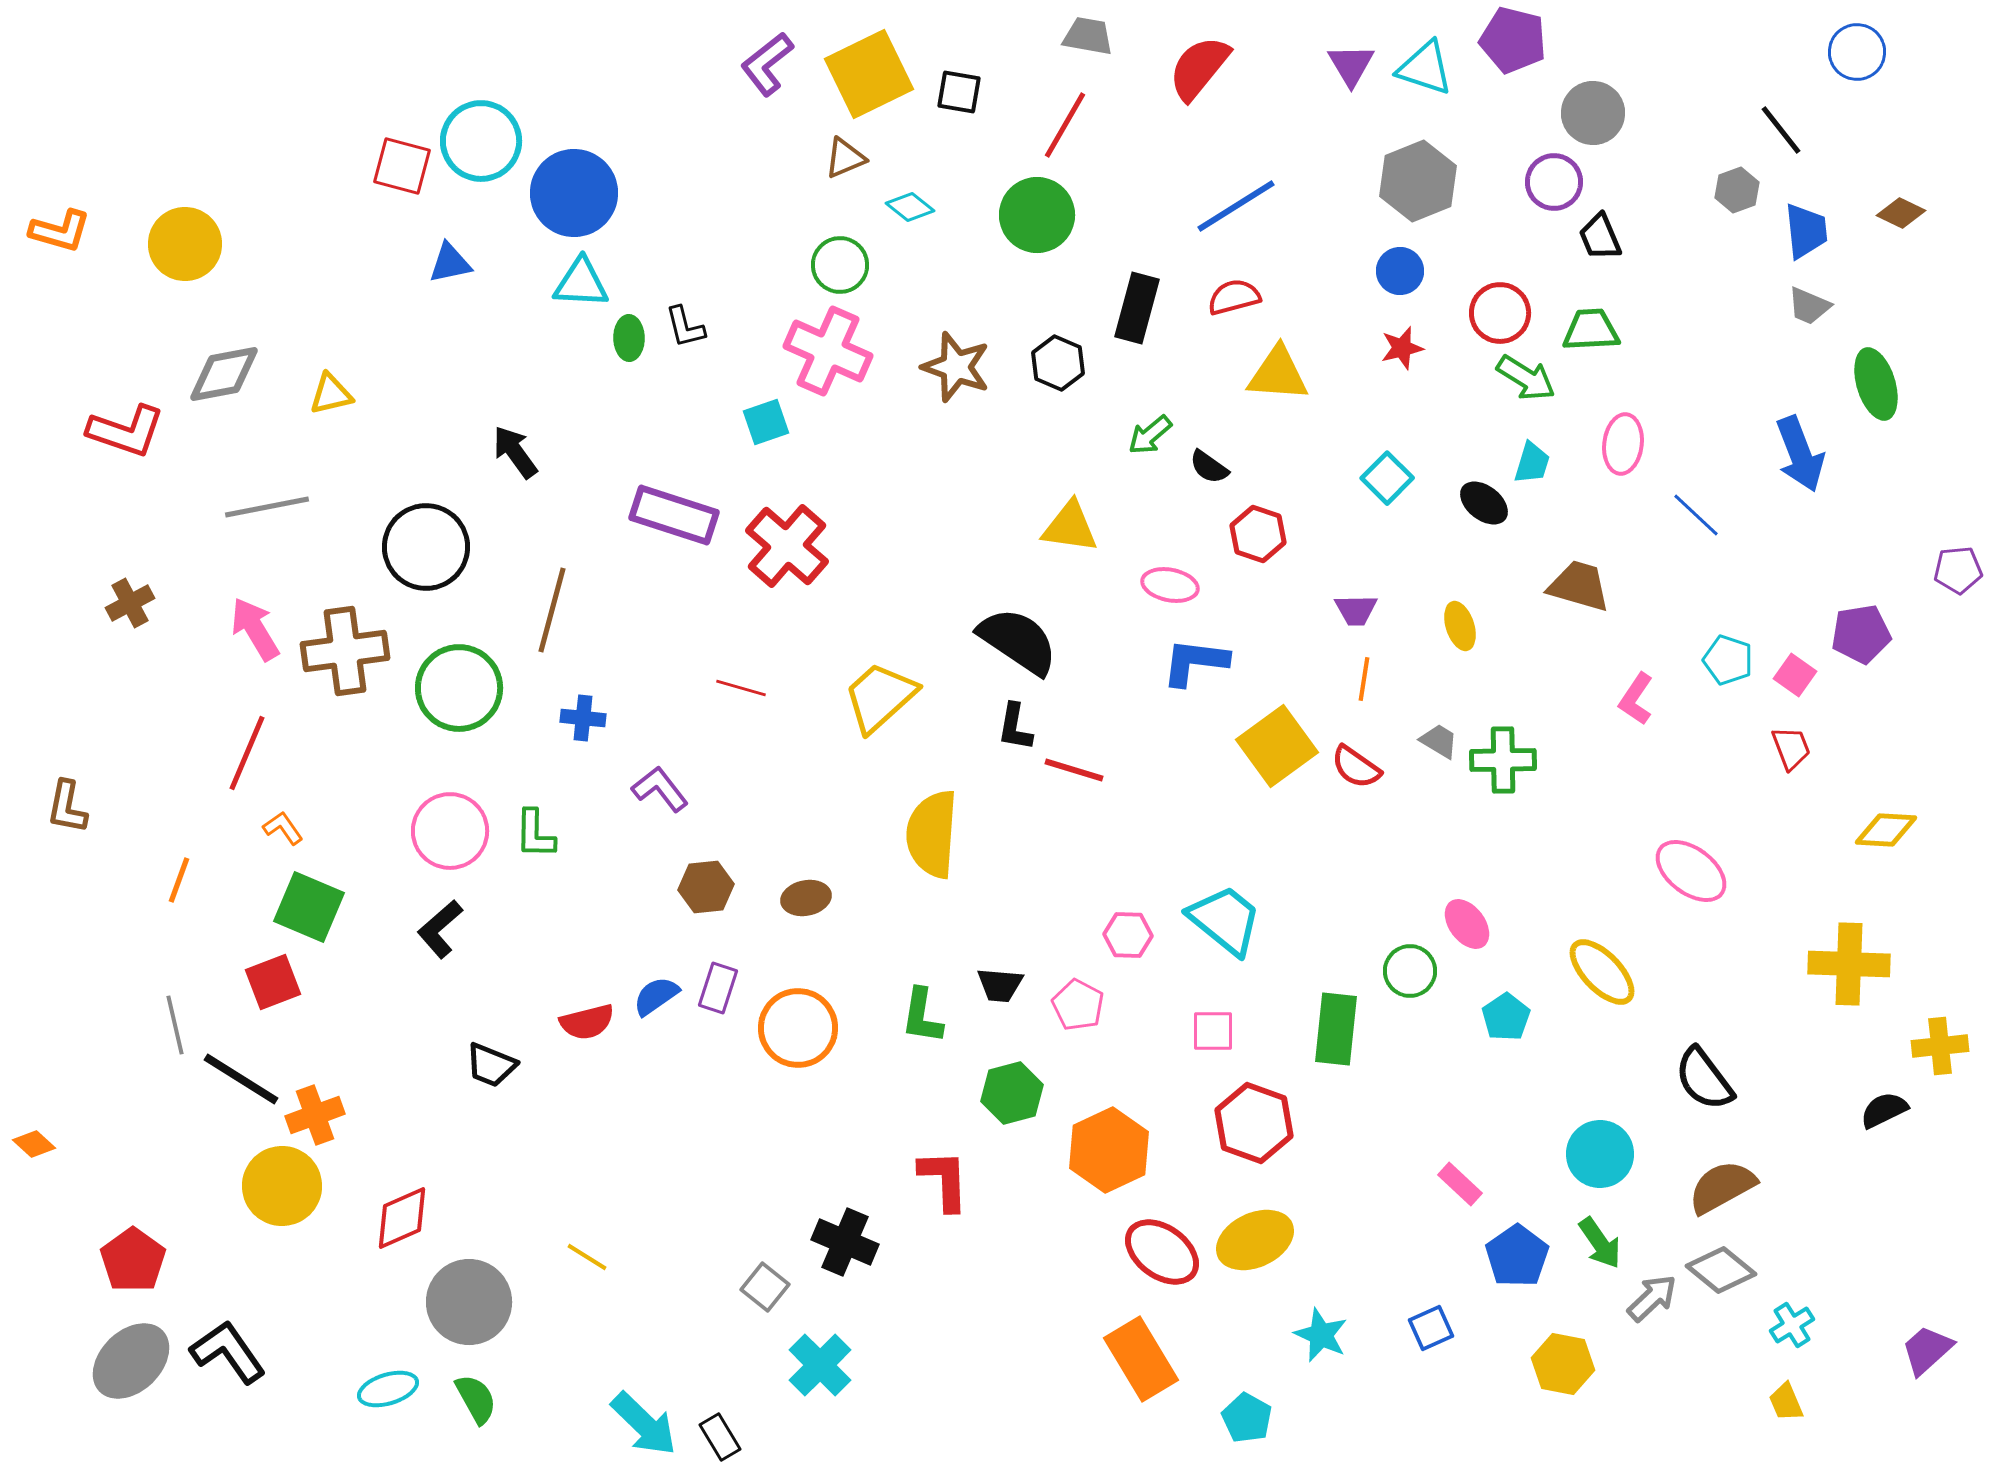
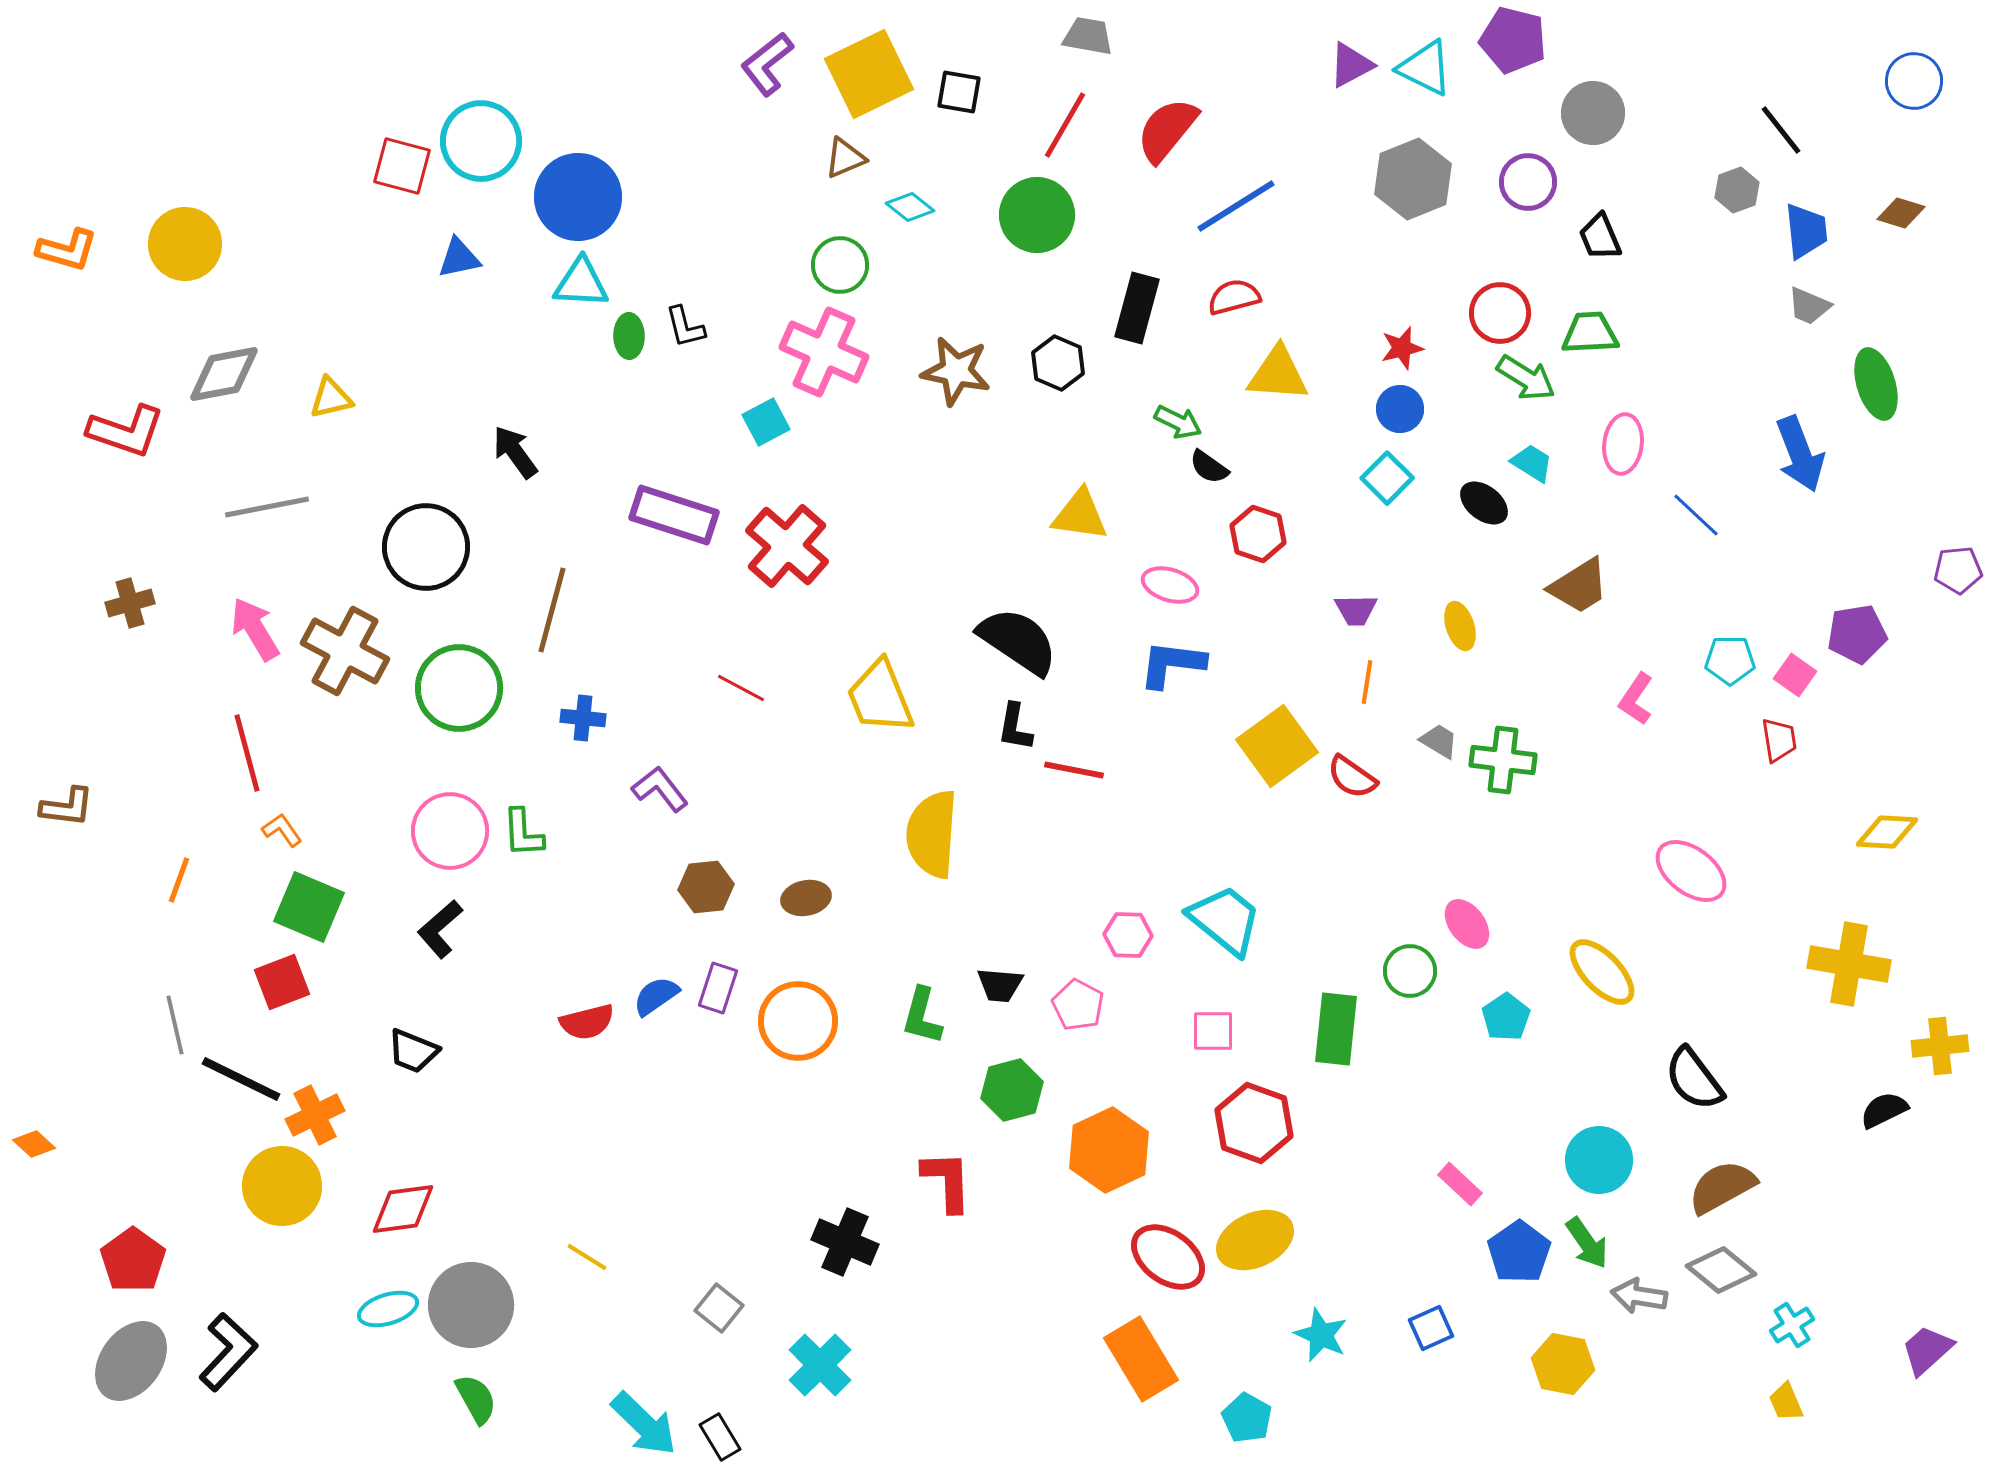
blue circle at (1857, 52): moved 57 px right, 29 px down
purple triangle at (1351, 65): rotated 33 degrees clockwise
red semicircle at (1199, 68): moved 32 px left, 62 px down
cyan triangle at (1425, 68): rotated 8 degrees clockwise
gray hexagon at (1418, 181): moved 5 px left, 2 px up
purple circle at (1554, 182): moved 26 px left
blue circle at (574, 193): moved 4 px right, 4 px down
brown diamond at (1901, 213): rotated 9 degrees counterclockwise
orange L-shape at (60, 231): moved 7 px right, 19 px down
blue triangle at (450, 263): moved 9 px right, 5 px up
blue circle at (1400, 271): moved 138 px down
green trapezoid at (1591, 330): moved 1 px left, 3 px down
green ellipse at (629, 338): moved 2 px up
pink cross at (828, 351): moved 4 px left, 1 px down
brown star at (956, 367): moved 4 px down; rotated 8 degrees counterclockwise
yellow triangle at (331, 394): moved 4 px down
cyan square at (766, 422): rotated 9 degrees counterclockwise
green arrow at (1150, 435): moved 28 px right, 13 px up; rotated 114 degrees counterclockwise
cyan trapezoid at (1532, 463): rotated 75 degrees counterclockwise
yellow triangle at (1070, 527): moved 10 px right, 12 px up
pink ellipse at (1170, 585): rotated 6 degrees clockwise
brown trapezoid at (1579, 586): rotated 132 degrees clockwise
brown cross at (130, 603): rotated 12 degrees clockwise
purple pentagon at (1861, 634): moved 4 px left
brown cross at (345, 651): rotated 36 degrees clockwise
cyan pentagon at (1728, 660): moved 2 px right; rotated 18 degrees counterclockwise
blue L-shape at (1195, 662): moved 23 px left, 2 px down
orange line at (1364, 679): moved 3 px right, 3 px down
red line at (741, 688): rotated 12 degrees clockwise
yellow trapezoid at (880, 697): rotated 70 degrees counterclockwise
red trapezoid at (1791, 748): moved 12 px left, 8 px up; rotated 12 degrees clockwise
red line at (247, 753): rotated 38 degrees counterclockwise
green cross at (1503, 760): rotated 8 degrees clockwise
red semicircle at (1356, 767): moved 4 px left, 10 px down
red line at (1074, 770): rotated 6 degrees counterclockwise
brown L-shape at (67, 807): rotated 94 degrees counterclockwise
orange L-shape at (283, 828): moved 1 px left, 2 px down
yellow diamond at (1886, 830): moved 1 px right, 2 px down
green L-shape at (535, 834): moved 12 px left, 1 px up; rotated 4 degrees counterclockwise
yellow cross at (1849, 964): rotated 8 degrees clockwise
red square at (273, 982): moved 9 px right
green L-shape at (922, 1016): rotated 6 degrees clockwise
orange circle at (798, 1028): moved 7 px up
black trapezoid at (491, 1065): moved 78 px left, 14 px up
black line at (241, 1079): rotated 6 degrees counterclockwise
black semicircle at (1704, 1079): moved 10 px left
green hexagon at (1012, 1093): moved 3 px up
orange cross at (315, 1115): rotated 6 degrees counterclockwise
cyan circle at (1600, 1154): moved 1 px left, 6 px down
red L-shape at (944, 1180): moved 3 px right, 1 px down
red diamond at (402, 1218): moved 1 px right, 9 px up; rotated 16 degrees clockwise
green arrow at (1600, 1243): moved 13 px left
red ellipse at (1162, 1252): moved 6 px right, 5 px down
blue pentagon at (1517, 1256): moved 2 px right, 4 px up
gray square at (765, 1287): moved 46 px left, 21 px down
gray arrow at (1652, 1298): moved 13 px left, 2 px up; rotated 128 degrees counterclockwise
gray circle at (469, 1302): moved 2 px right, 3 px down
black L-shape at (228, 1352): rotated 78 degrees clockwise
gray ellipse at (131, 1361): rotated 10 degrees counterclockwise
cyan ellipse at (388, 1389): moved 80 px up
